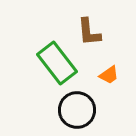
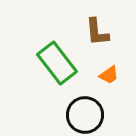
brown L-shape: moved 8 px right
black circle: moved 8 px right, 5 px down
